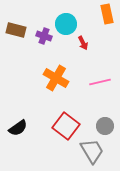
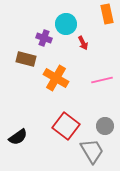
brown rectangle: moved 10 px right, 29 px down
purple cross: moved 2 px down
pink line: moved 2 px right, 2 px up
black semicircle: moved 9 px down
